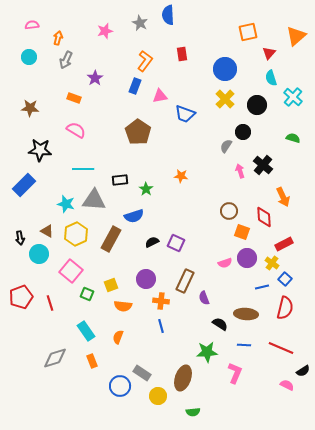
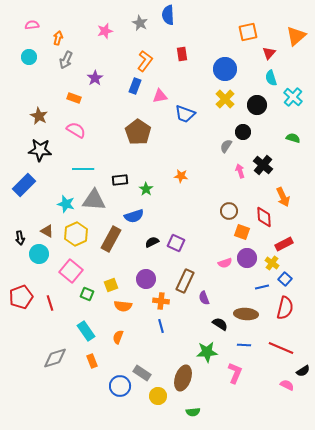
brown star at (30, 108): moved 9 px right, 8 px down; rotated 24 degrees clockwise
